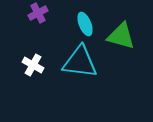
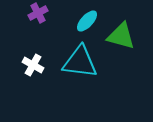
cyan ellipse: moved 2 px right, 3 px up; rotated 65 degrees clockwise
